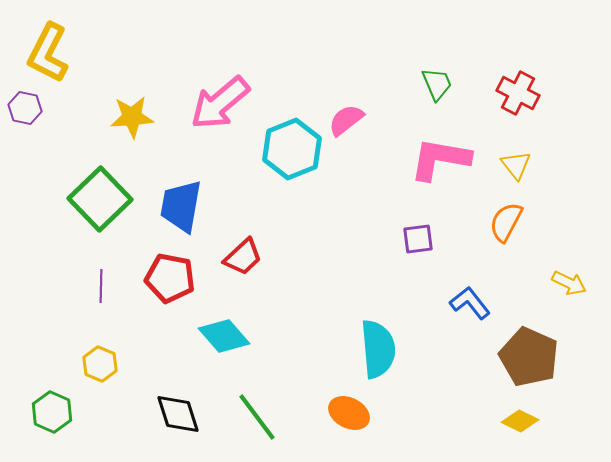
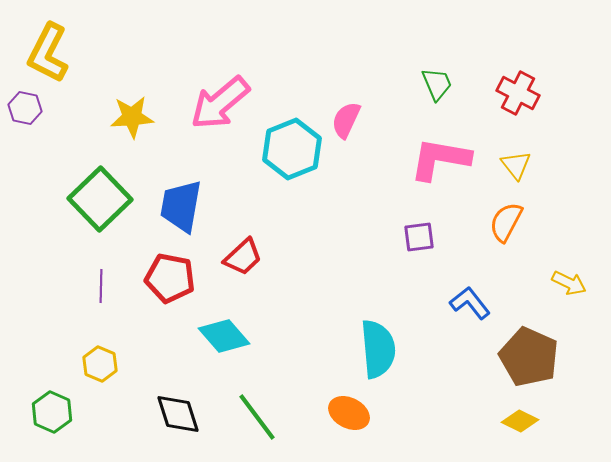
pink semicircle: rotated 27 degrees counterclockwise
purple square: moved 1 px right, 2 px up
